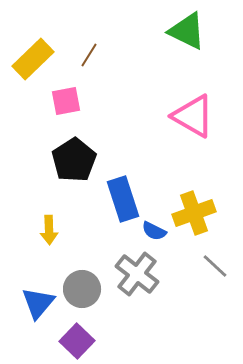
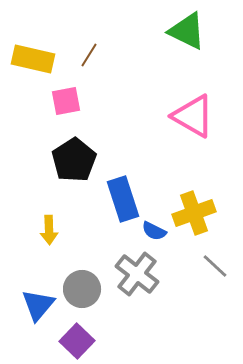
yellow rectangle: rotated 57 degrees clockwise
blue triangle: moved 2 px down
